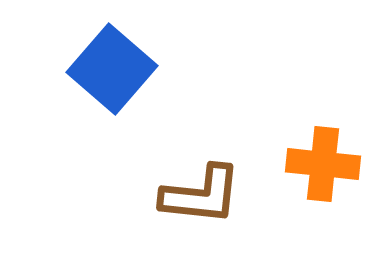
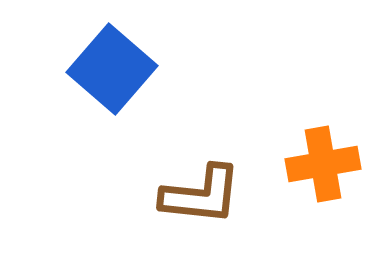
orange cross: rotated 16 degrees counterclockwise
